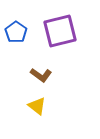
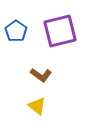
blue pentagon: moved 1 px up
